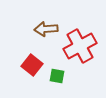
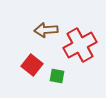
brown arrow: moved 1 px down
red cross: moved 1 px up
